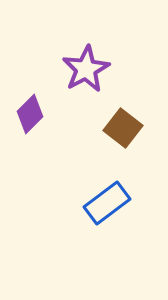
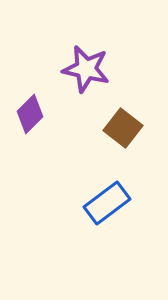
purple star: rotated 30 degrees counterclockwise
